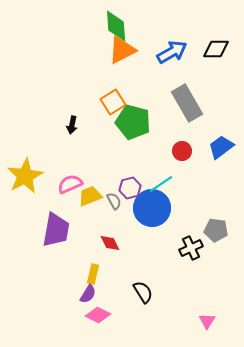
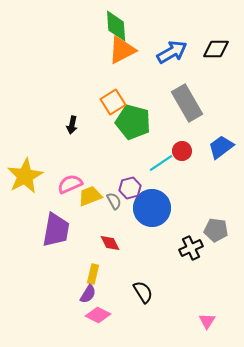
cyan line: moved 21 px up
